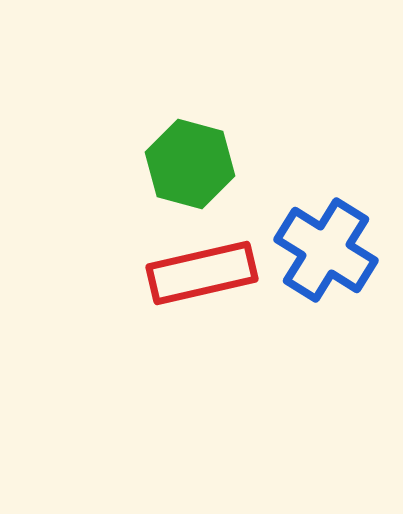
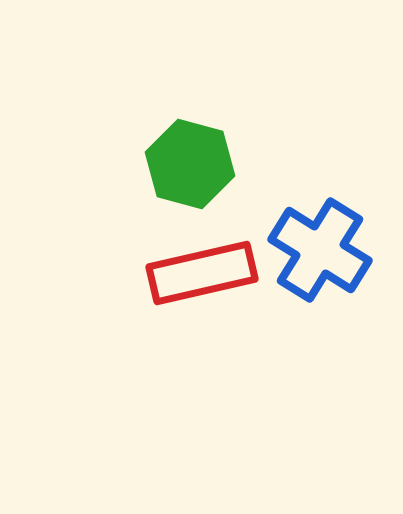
blue cross: moved 6 px left
